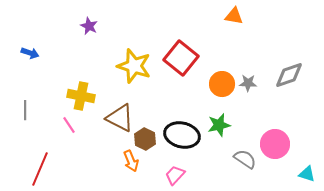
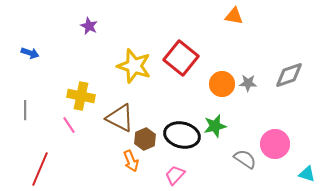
green star: moved 4 px left, 1 px down
brown hexagon: rotated 10 degrees clockwise
